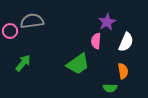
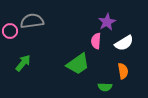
white semicircle: moved 2 px left, 1 px down; rotated 36 degrees clockwise
green semicircle: moved 5 px left, 1 px up
